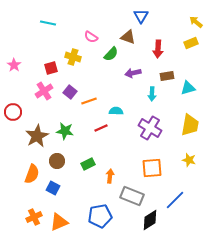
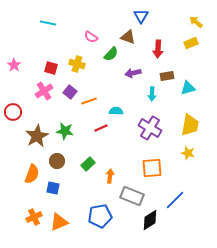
yellow cross: moved 4 px right, 7 px down
red square: rotated 32 degrees clockwise
yellow star: moved 1 px left, 7 px up
green rectangle: rotated 16 degrees counterclockwise
blue square: rotated 16 degrees counterclockwise
